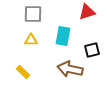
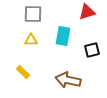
brown arrow: moved 2 px left, 11 px down
